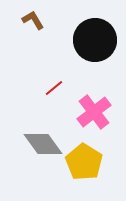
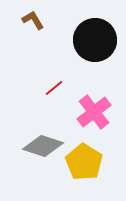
gray diamond: moved 2 px down; rotated 36 degrees counterclockwise
